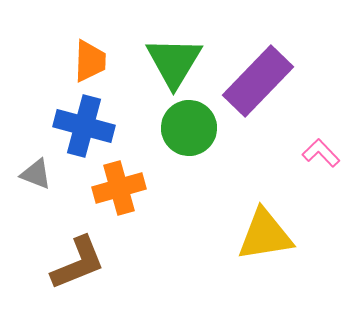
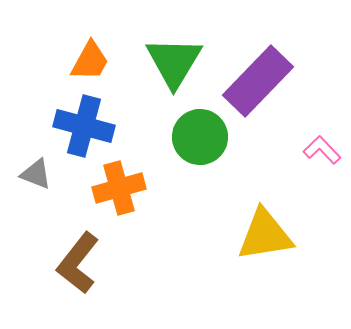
orange trapezoid: rotated 27 degrees clockwise
green circle: moved 11 px right, 9 px down
pink L-shape: moved 1 px right, 3 px up
brown L-shape: rotated 150 degrees clockwise
